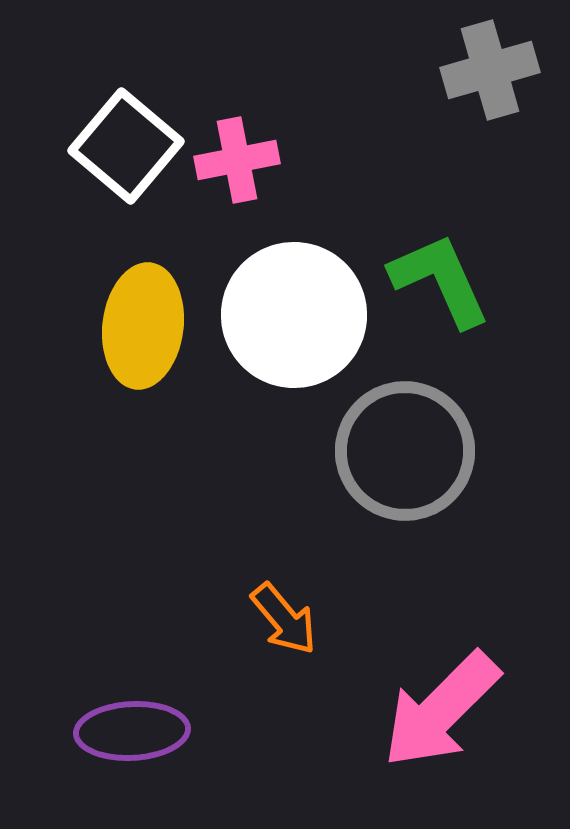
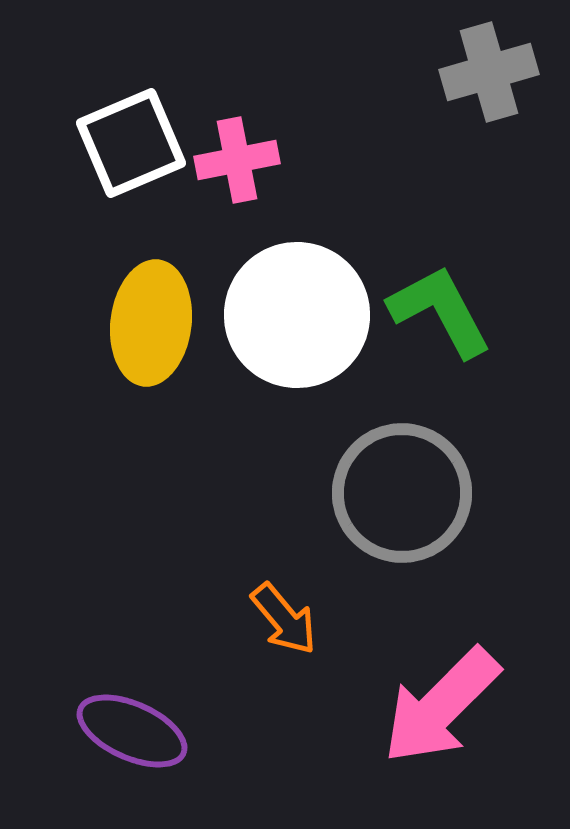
gray cross: moved 1 px left, 2 px down
white square: moved 5 px right, 3 px up; rotated 27 degrees clockwise
green L-shape: moved 31 px down; rotated 4 degrees counterclockwise
white circle: moved 3 px right
yellow ellipse: moved 8 px right, 3 px up
gray circle: moved 3 px left, 42 px down
pink arrow: moved 4 px up
purple ellipse: rotated 27 degrees clockwise
